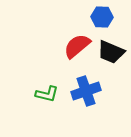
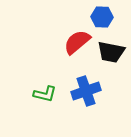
red semicircle: moved 4 px up
black trapezoid: rotated 12 degrees counterclockwise
green L-shape: moved 2 px left
